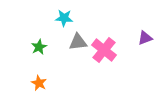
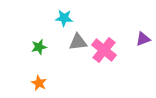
purple triangle: moved 2 px left, 1 px down
green star: rotated 14 degrees clockwise
